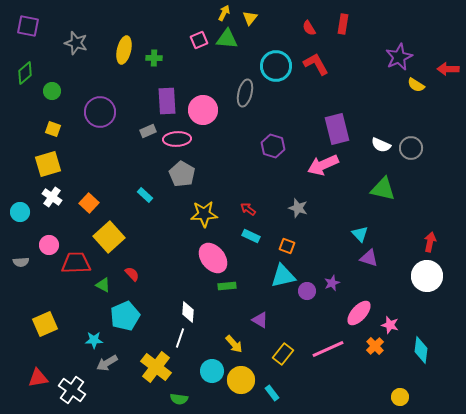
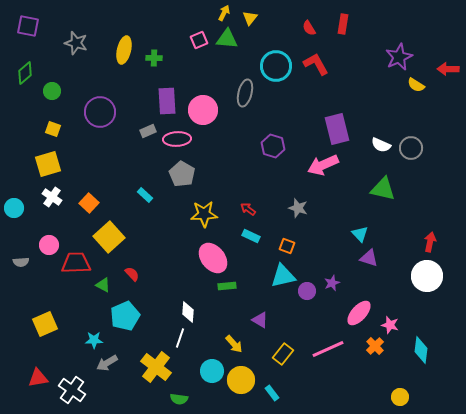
cyan circle at (20, 212): moved 6 px left, 4 px up
